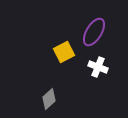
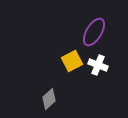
yellow square: moved 8 px right, 9 px down
white cross: moved 2 px up
